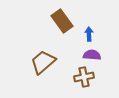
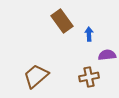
purple semicircle: moved 15 px right; rotated 12 degrees counterclockwise
brown trapezoid: moved 7 px left, 14 px down
brown cross: moved 5 px right
